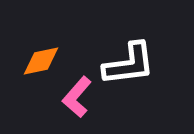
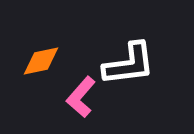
pink L-shape: moved 4 px right
